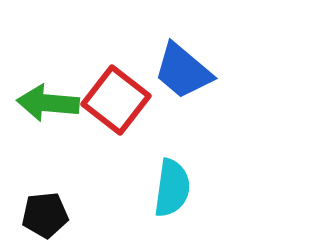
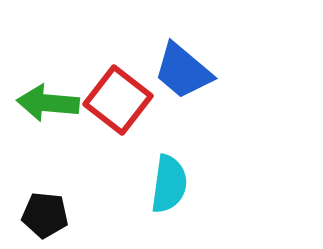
red square: moved 2 px right
cyan semicircle: moved 3 px left, 4 px up
black pentagon: rotated 12 degrees clockwise
